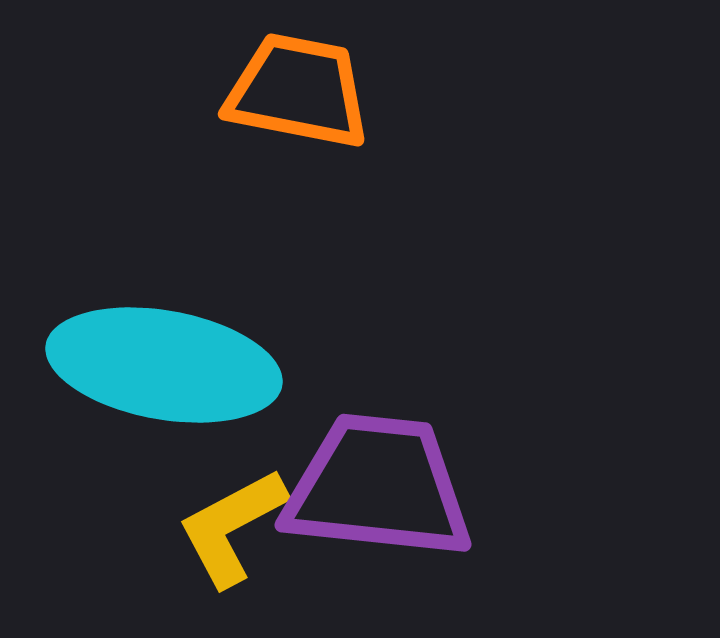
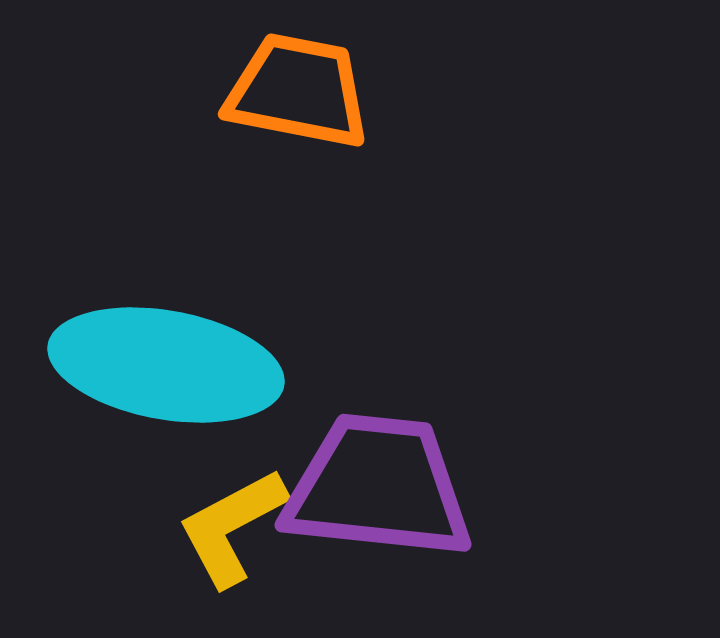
cyan ellipse: moved 2 px right
